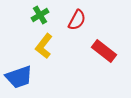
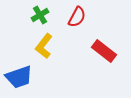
red semicircle: moved 3 px up
